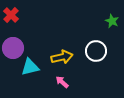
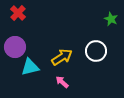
red cross: moved 7 px right, 2 px up
green star: moved 1 px left, 2 px up
purple circle: moved 2 px right, 1 px up
yellow arrow: rotated 20 degrees counterclockwise
